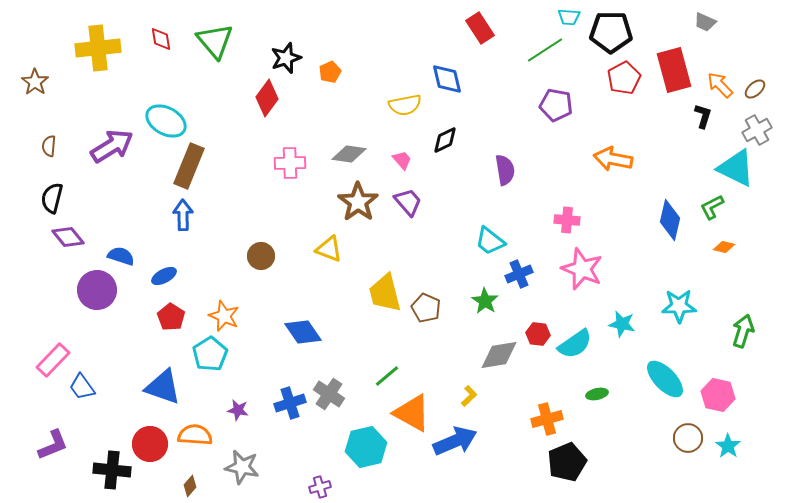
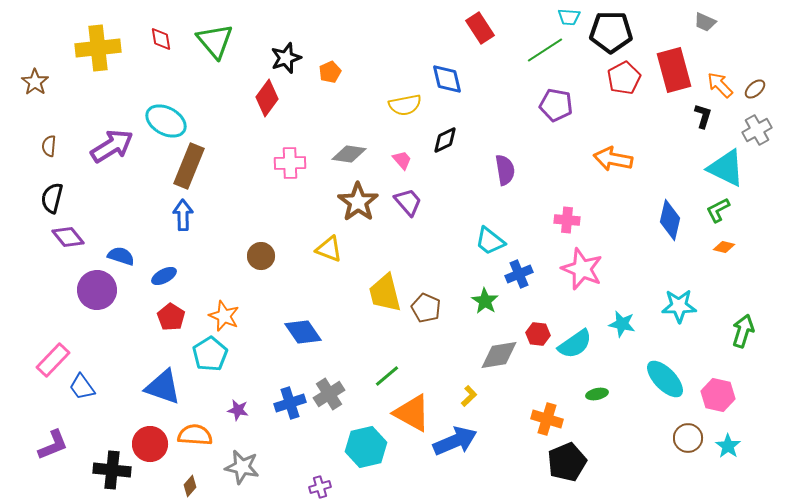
cyan triangle at (736, 168): moved 10 px left
green L-shape at (712, 207): moved 6 px right, 3 px down
gray cross at (329, 394): rotated 24 degrees clockwise
orange cross at (547, 419): rotated 32 degrees clockwise
